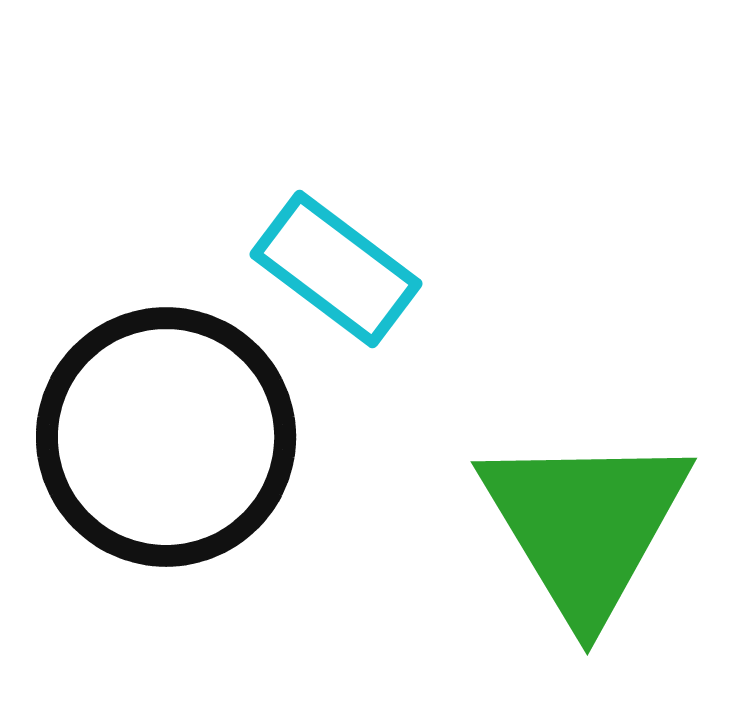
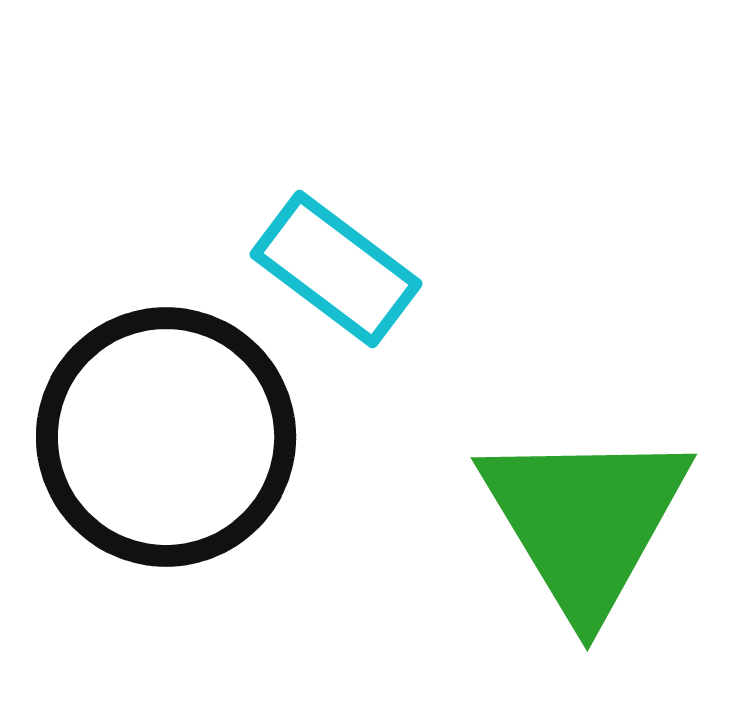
green triangle: moved 4 px up
